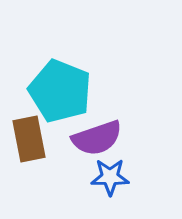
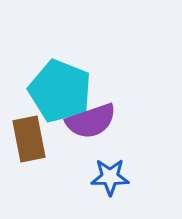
purple semicircle: moved 6 px left, 17 px up
